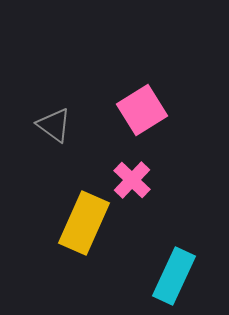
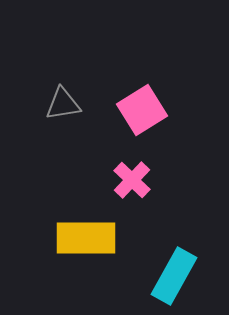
gray triangle: moved 9 px right, 21 px up; rotated 45 degrees counterclockwise
yellow rectangle: moved 2 px right, 15 px down; rotated 66 degrees clockwise
cyan rectangle: rotated 4 degrees clockwise
